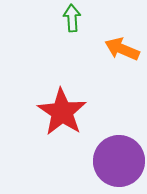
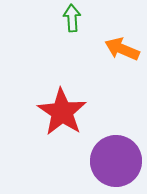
purple circle: moved 3 px left
